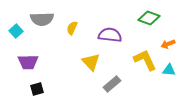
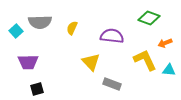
gray semicircle: moved 2 px left, 3 px down
purple semicircle: moved 2 px right, 1 px down
orange arrow: moved 3 px left, 1 px up
gray rectangle: rotated 60 degrees clockwise
